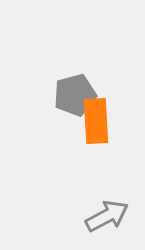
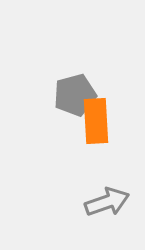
gray arrow: moved 14 px up; rotated 9 degrees clockwise
